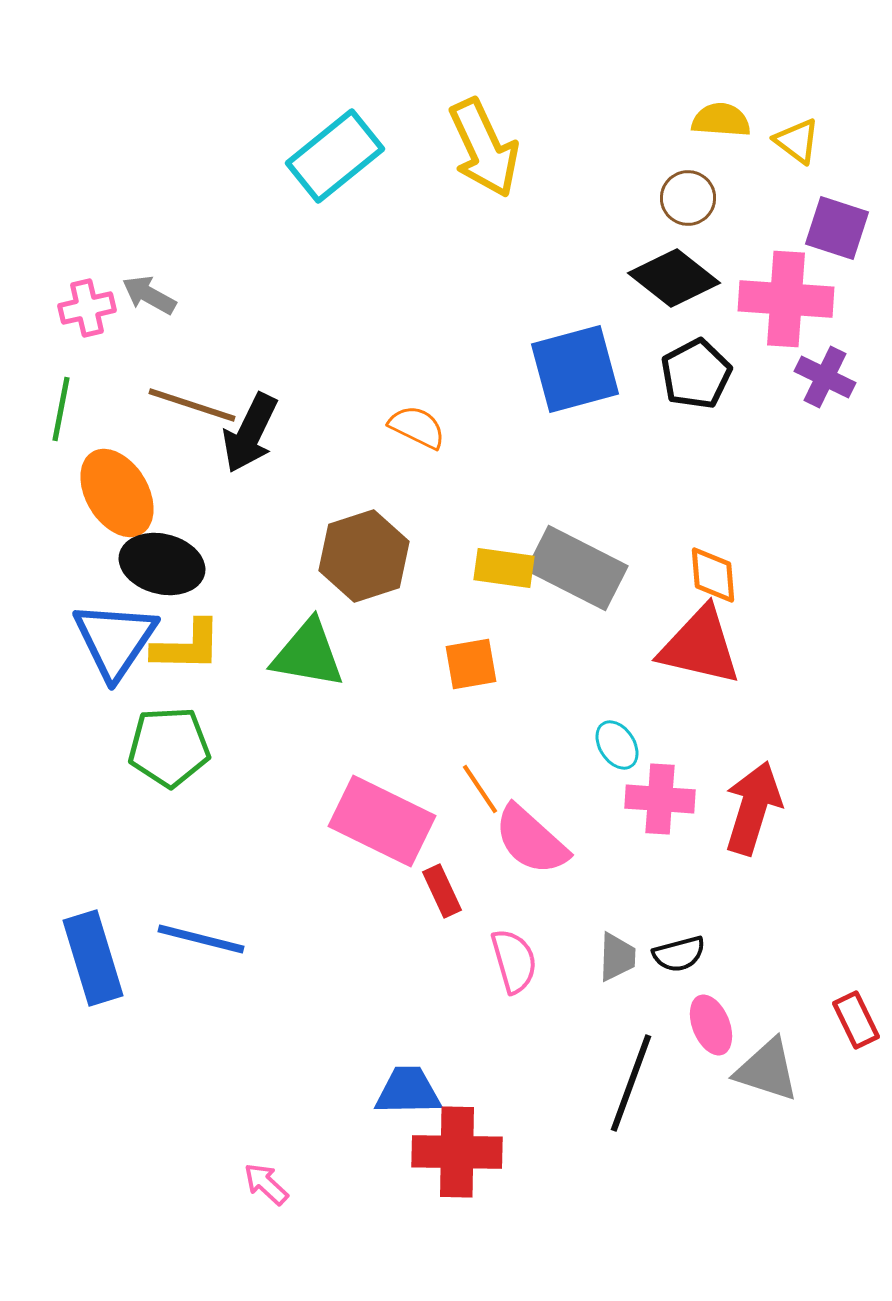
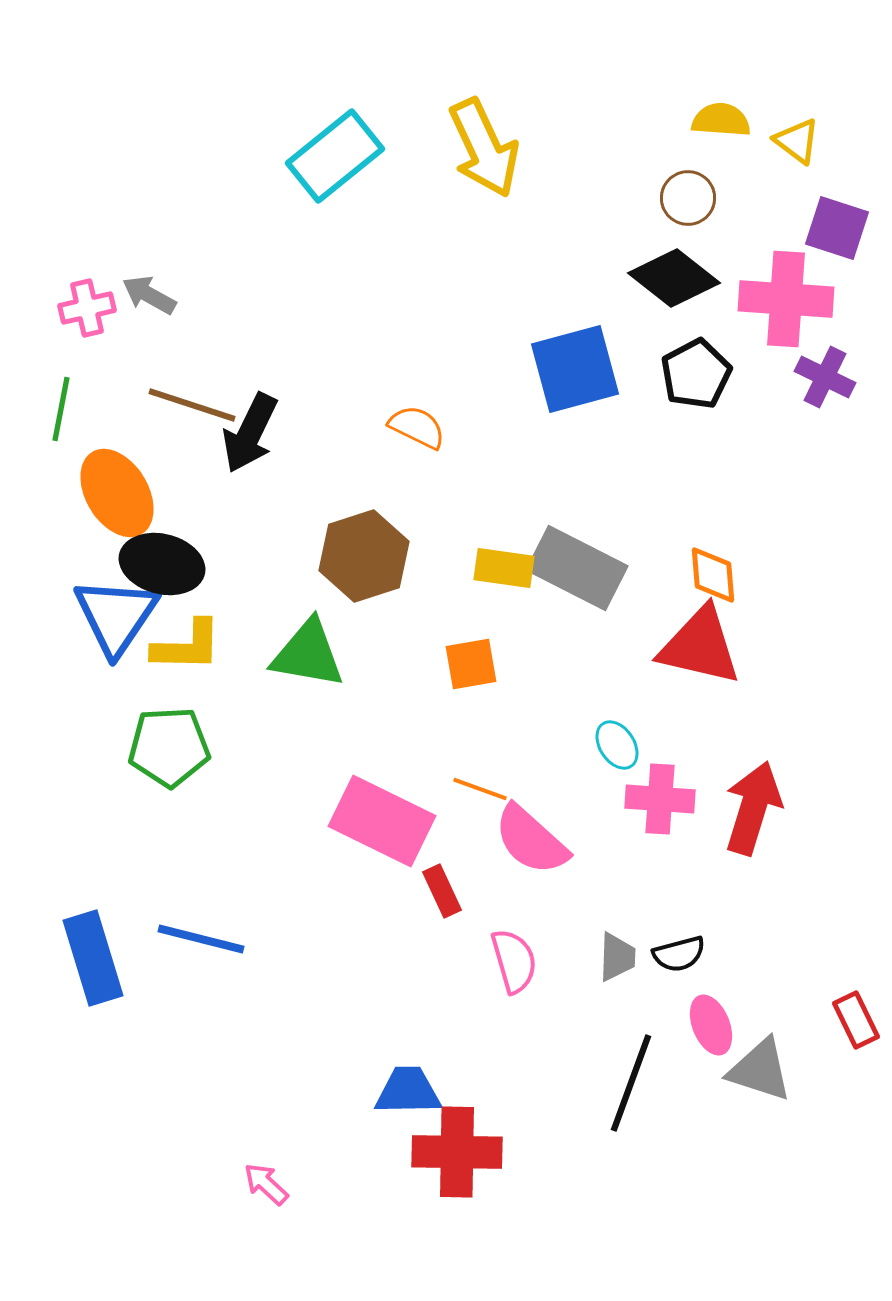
blue triangle at (115, 640): moved 1 px right, 24 px up
orange line at (480, 789): rotated 36 degrees counterclockwise
gray triangle at (767, 1070): moved 7 px left
